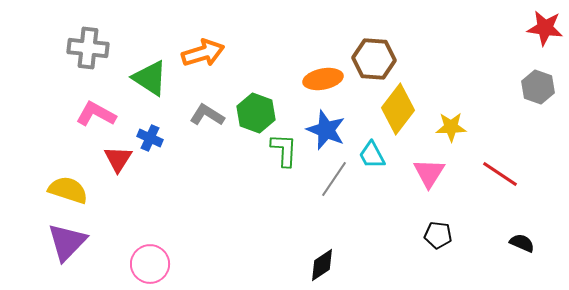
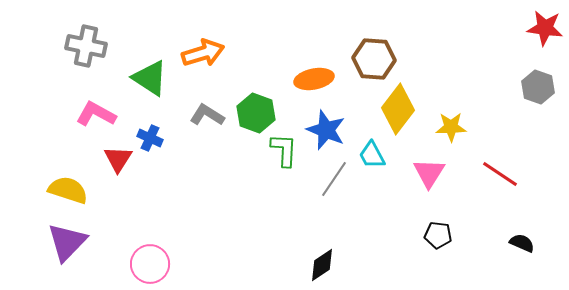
gray cross: moved 2 px left, 2 px up; rotated 6 degrees clockwise
orange ellipse: moved 9 px left
